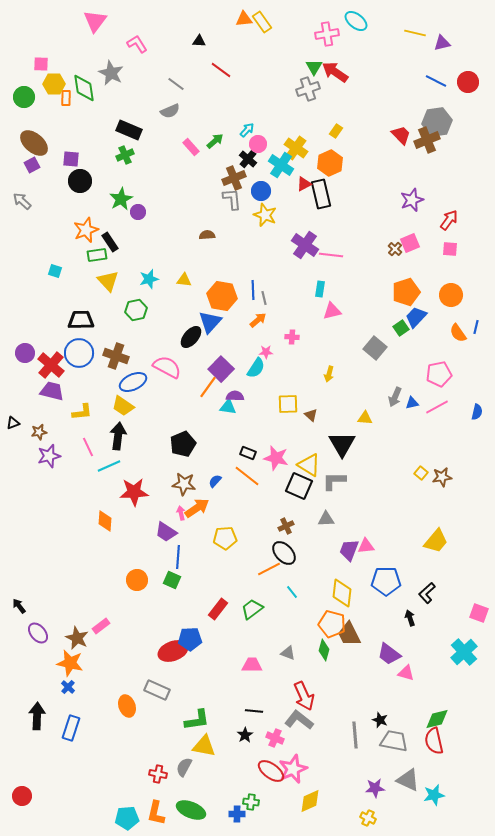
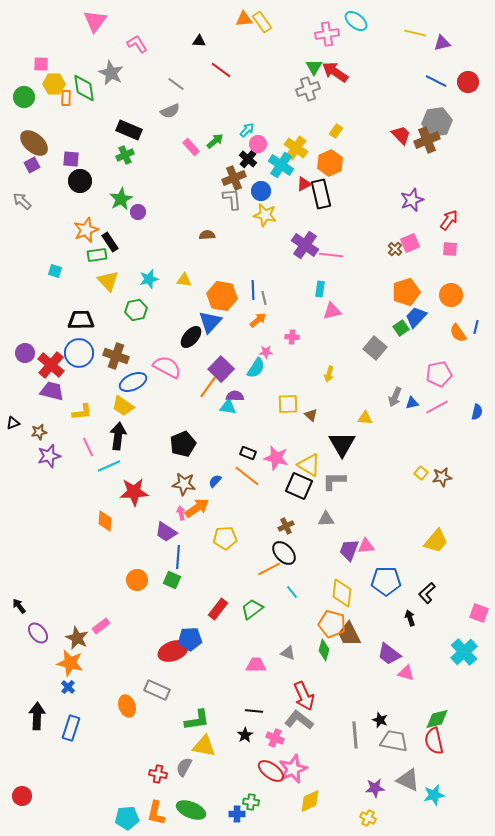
yellow star at (265, 215): rotated 10 degrees counterclockwise
pink trapezoid at (252, 665): moved 4 px right
